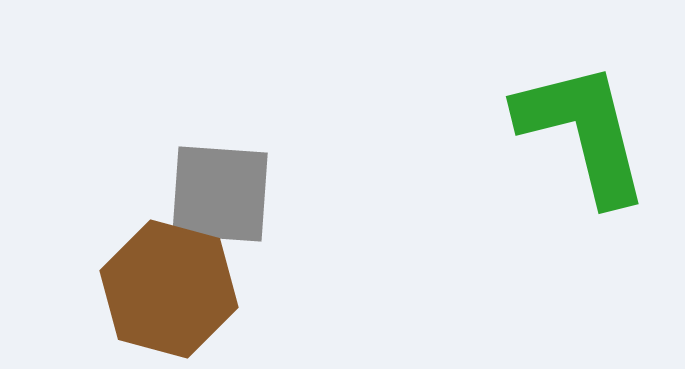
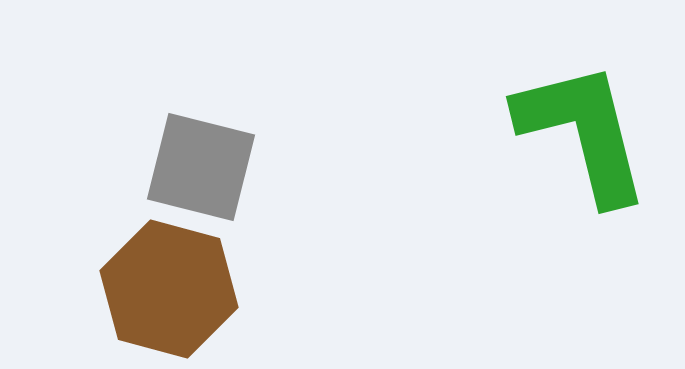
gray square: moved 19 px left, 27 px up; rotated 10 degrees clockwise
